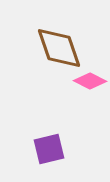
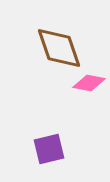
pink diamond: moved 1 px left, 2 px down; rotated 16 degrees counterclockwise
